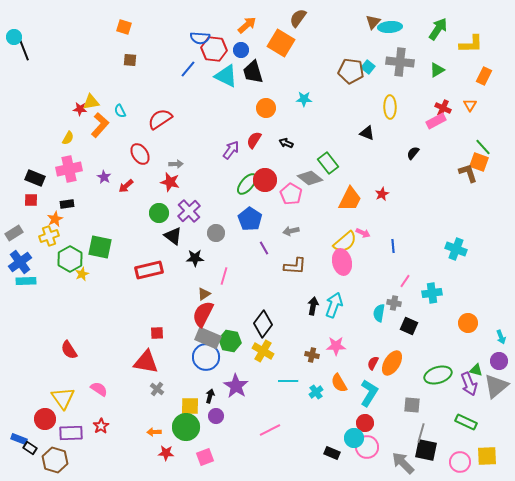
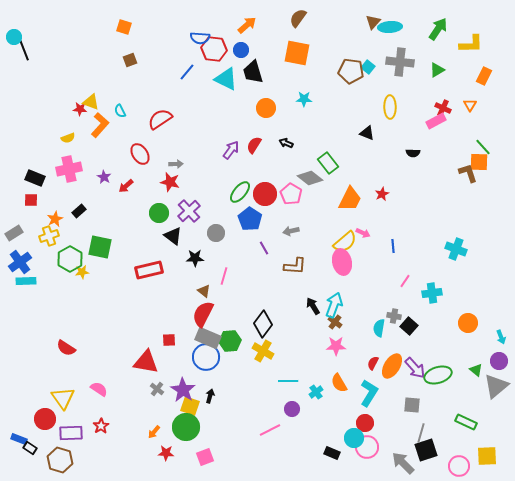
orange square at (281, 43): moved 16 px right, 10 px down; rotated 20 degrees counterclockwise
brown square at (130, 60): rotated 24 degrees counterclockwise
blue line at (188, 69): moved 1 px left, 3 px down
cyan triangle at (226, 76): moved 3 px down
yellow triangle at (91, 102): rotated 30 degrees clockwise
yellow semicircle at (68, 138): rotated 40 degrees clockwise
red semicircle at (254, 140): moved 5 px down
black semicircle at (413, 153): rotated 128 degrees counterclockwise
orange square at (479, 162): rotated 18 degrees counterclockwise
red circle at (265, 180): moved 14 px down
green ellipse at (247, 184): moved 7 px left, 8 px down
black rectangle at (67, 204): moved 12 px right, 7 px down; rotated 32 degrees counterclockwise
yellow star at (82, 274): moved 2 px up; rotated 16 degrees clockwise
brown triangle at (204, 294): moved 3 px up; rotated 48 degrees counterclockwise
gray cross at (394, 303): moved 13 px down
black arrow at (313, 306): rotated 42 degrees counterclockwise
cyan semicircle at (379, 313): moved 15 px down
black square at (409, 326): rotated 18 degrees clockwise
red square at (157, 333): moved 12 px right, 7 px down
green hexagon at (230, 341): rotated 15 degrees counterclockwise
red semicircle at (69, 350): moved 3 px left, 2 px up; rotated 24 degrees counterclockwise
brown cross at (312, 355): moved 23 px right, 33 px up; rotated 24 degrees clockwise
orange ellipse at (392, 363): moved 3 px down
green triangle at (476, 370): rotated 24 degrees clockwise
purple arrow at (469, 384): moved 54 px left, 16 px up; rotated 20 degrees counterclockwise
purple star at (236, 386): moved 53 px left, 4 px down
yellow square at (190, 406): rotated 18 degrees clockwise
purple circle at (216, 416): moved 76 px right, 7 px up
orange arrow at (154, 432): rotated 48 degrees counterclockwise
black square at (426, 450): rotated 30 degrees counterclockwise
brown hexagon at (55, 460): moved 5 px right
pink circle at (460, 462): moved 1 px left, 4 px down
